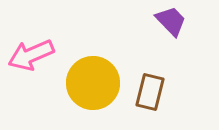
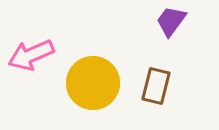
purple trapezoid: rotated 100 degrees counterclockwise
brown rectangle: moved 6 px right, 6 px up
